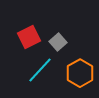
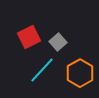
cyan line: moved 2 px right
